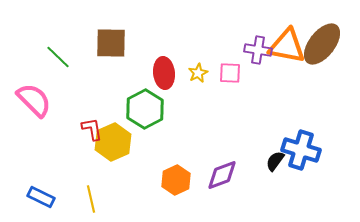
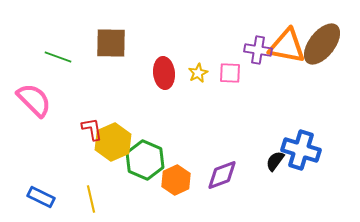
green line: rotated 24 degrees counterclockwise
green hexagon: moved 51 px down; rotated 9 degrees counterclockwise
